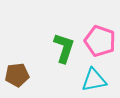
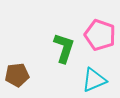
pink pentagon: moved 6 px up
cyan triangle: rotated 12 degrees counterclockwise
